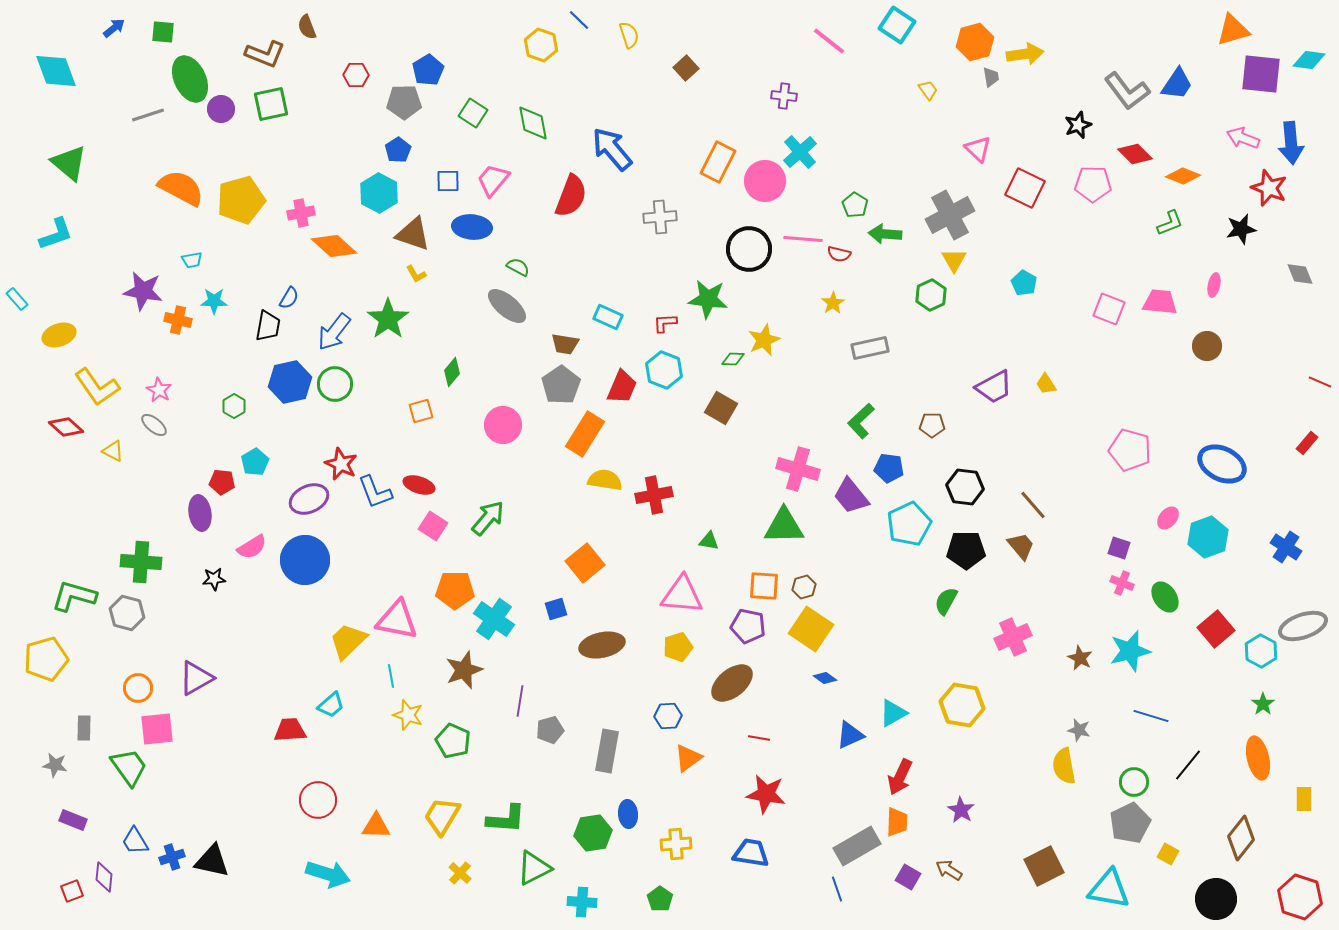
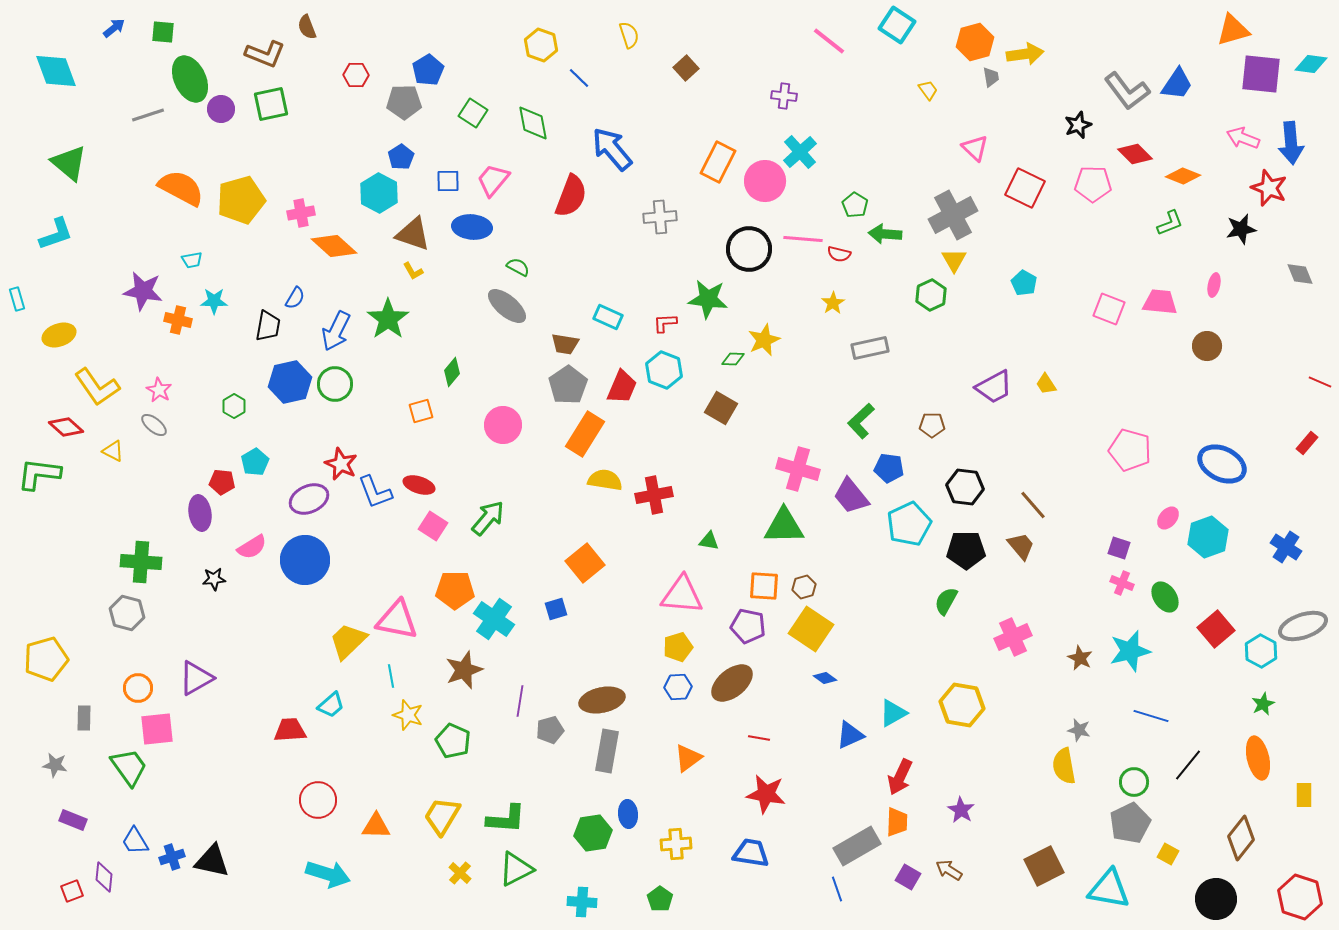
blue line at (579, 20): moved 58 px down
cyan diamond at (1309, 60): moved 2 px right, 4 px down
pink triangle at (978, 149): moved 3 px left, 1 px up
blue pentagon at (398, 150): moved 3 px right, 7 px down
gray cross at (950, 215): moved 3 px right
yellow L-shape at (416, 274): moved 3 px left, 3 px up
blue semicircle at (289, 298): moved 6 px right
cyan rectangle at (17, 299): rotated 25 degrees clockwise
blue arrow at (334, 332): moved 2 px right, 1 px up; rotated 12 degrees counterclockwise
gray pentagon at (561, 385): moved 7 px right
green L-shape at (74, 596): moved 35 px left, 122 px up; rotated 9 degrees counterclockwise
brown ellipse at (602, 645): moved 55 px down
green star at (1263, 704): rotated 10 degrees clockwise
blue hexagon at (668, 716): moved 10 px right, 29 px up
gray rectangle at (84, 728): moved 10 px up
yellow rectangle at (1304, 799): moved 4 px up
green triangle at (534, 868): moved 18 px left, 1 px down
